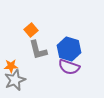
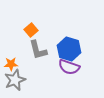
orange star: moved 2 px up
